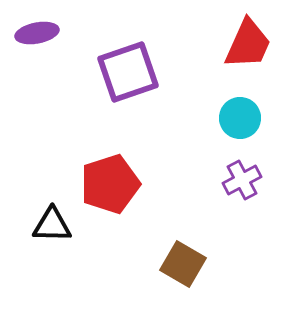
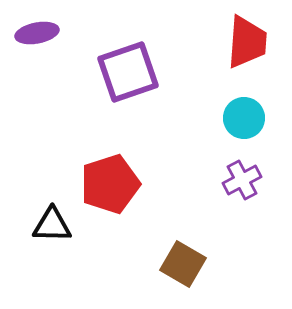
red trapezoid: moved 1 px left, 2 px up; rotated 20 degrees counterclockwise
cyan circle: moved 4 px right
